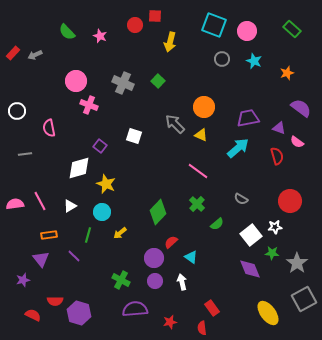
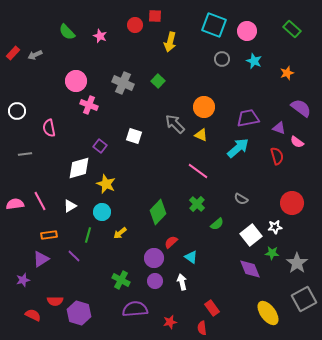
red circle at (290, 201): moved 2 px right, 2 px down
purple triangle at (41, 259): rotated 36 degrees clockwise
